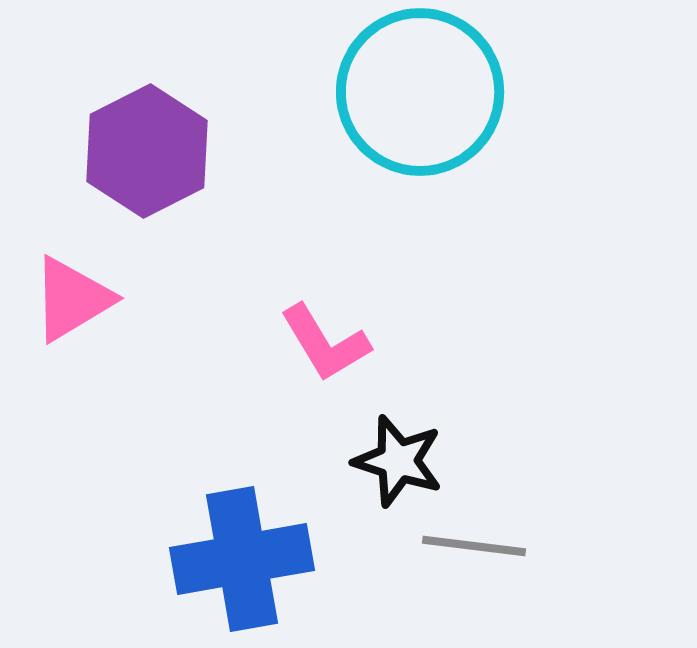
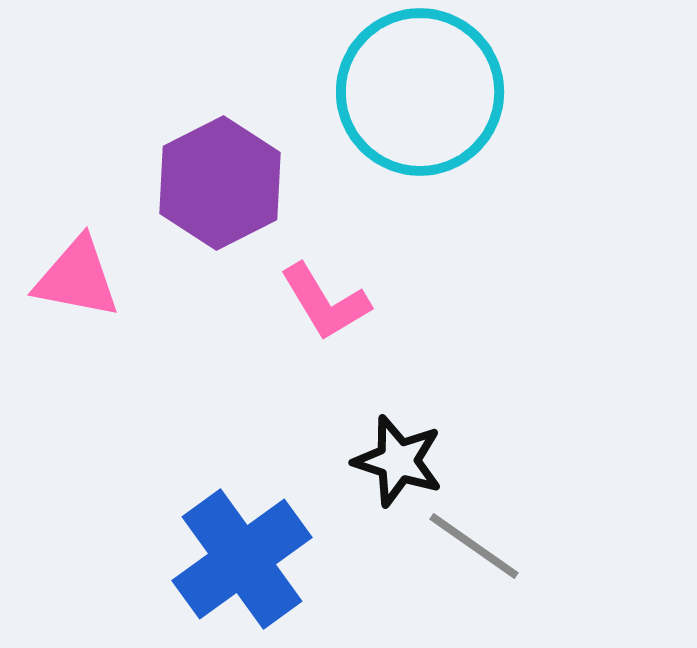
purple hexagon: moved 73 px right, 32 px down
pink triangle: moved 5 px right, 21 px up; rotated 42 degrees clockwise
pink L-shape: moved 41 px up
gray line: rotated 28 degrees clockwise
blue cross: rotated 26 degrees counterclockwise
